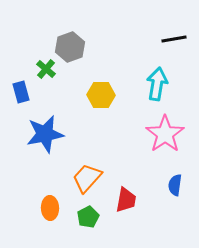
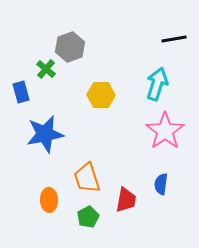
cyan arrow: rotated 8 degrees clockwise
pink star: moved 3 px up
orange trapezoid: rotated 60 degrees counterclockwise
blue semicircle: moved 14 px left, 1 px up
orange ellipse: moved 1 px left, 8 px up
